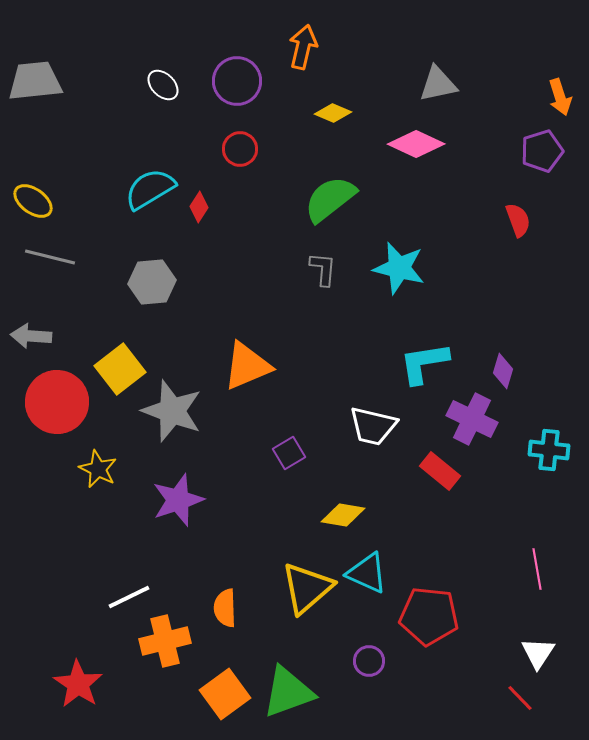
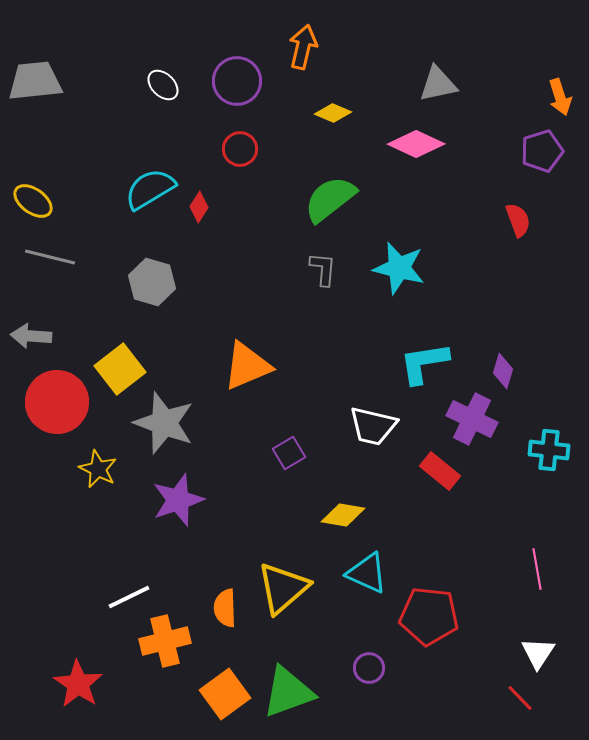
gray hexagon at (152, 282): rotated 21 degrees clockwise
gray star at (172, 411): moved 8 px left, 12 px down
yellow triangle at (307, 588): moved 24 px left
purple circle at (369, 661): moved 7 px down
